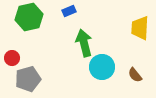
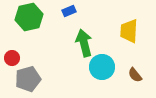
yellow trapezoid: moved 11 px left, 3 px down
